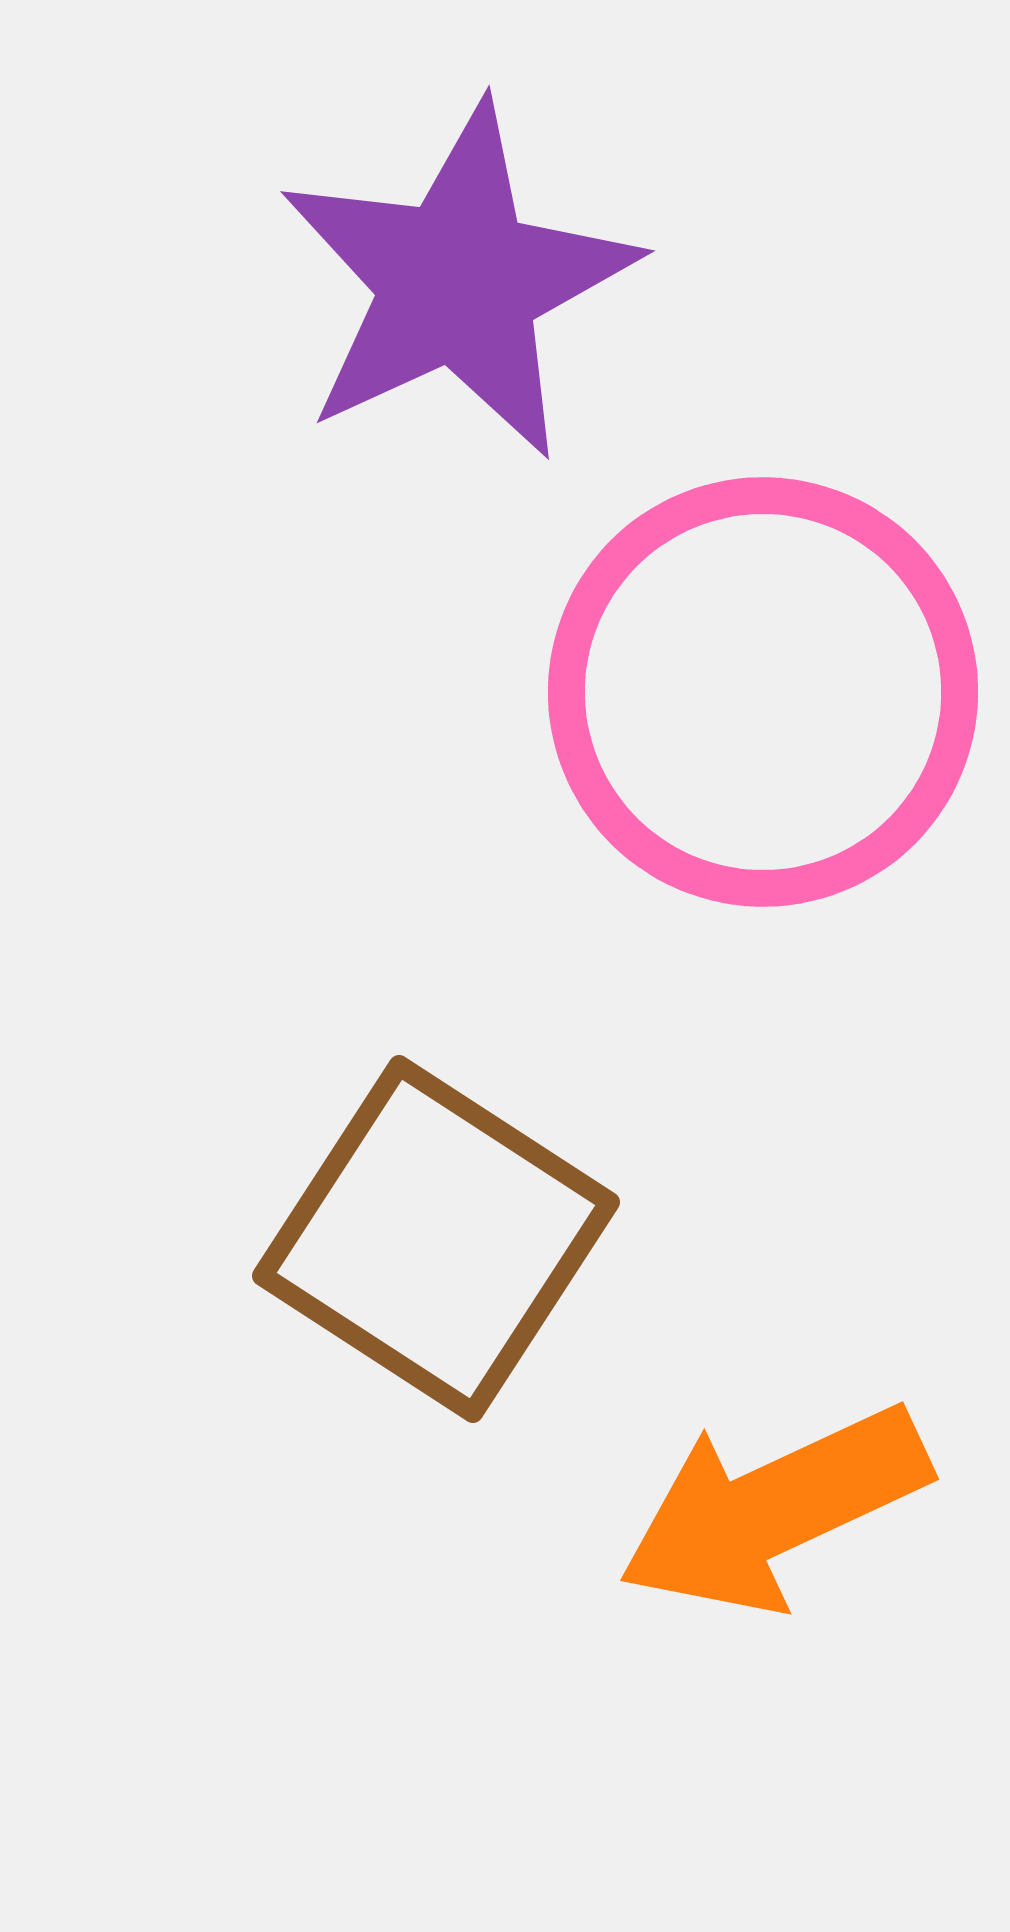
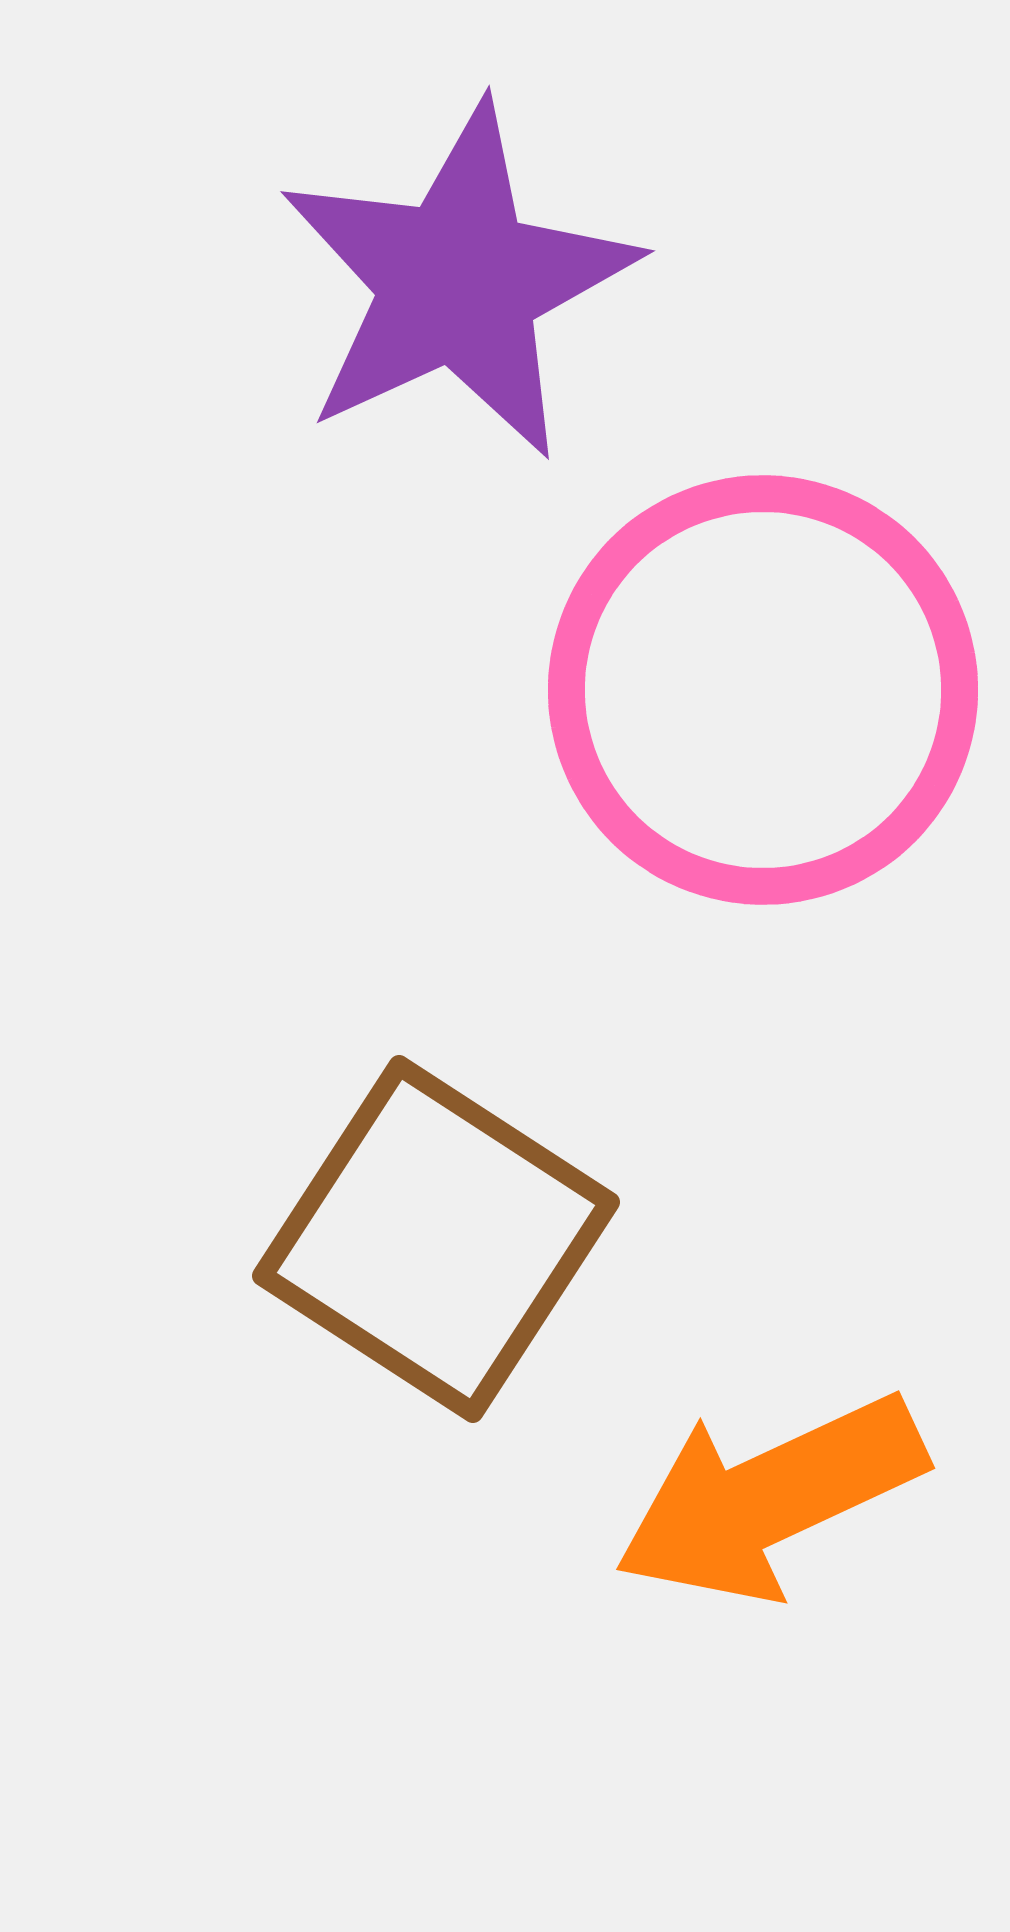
pink circle: moved 2 px up
orange arrow: moved 4 px left, 11 px up
